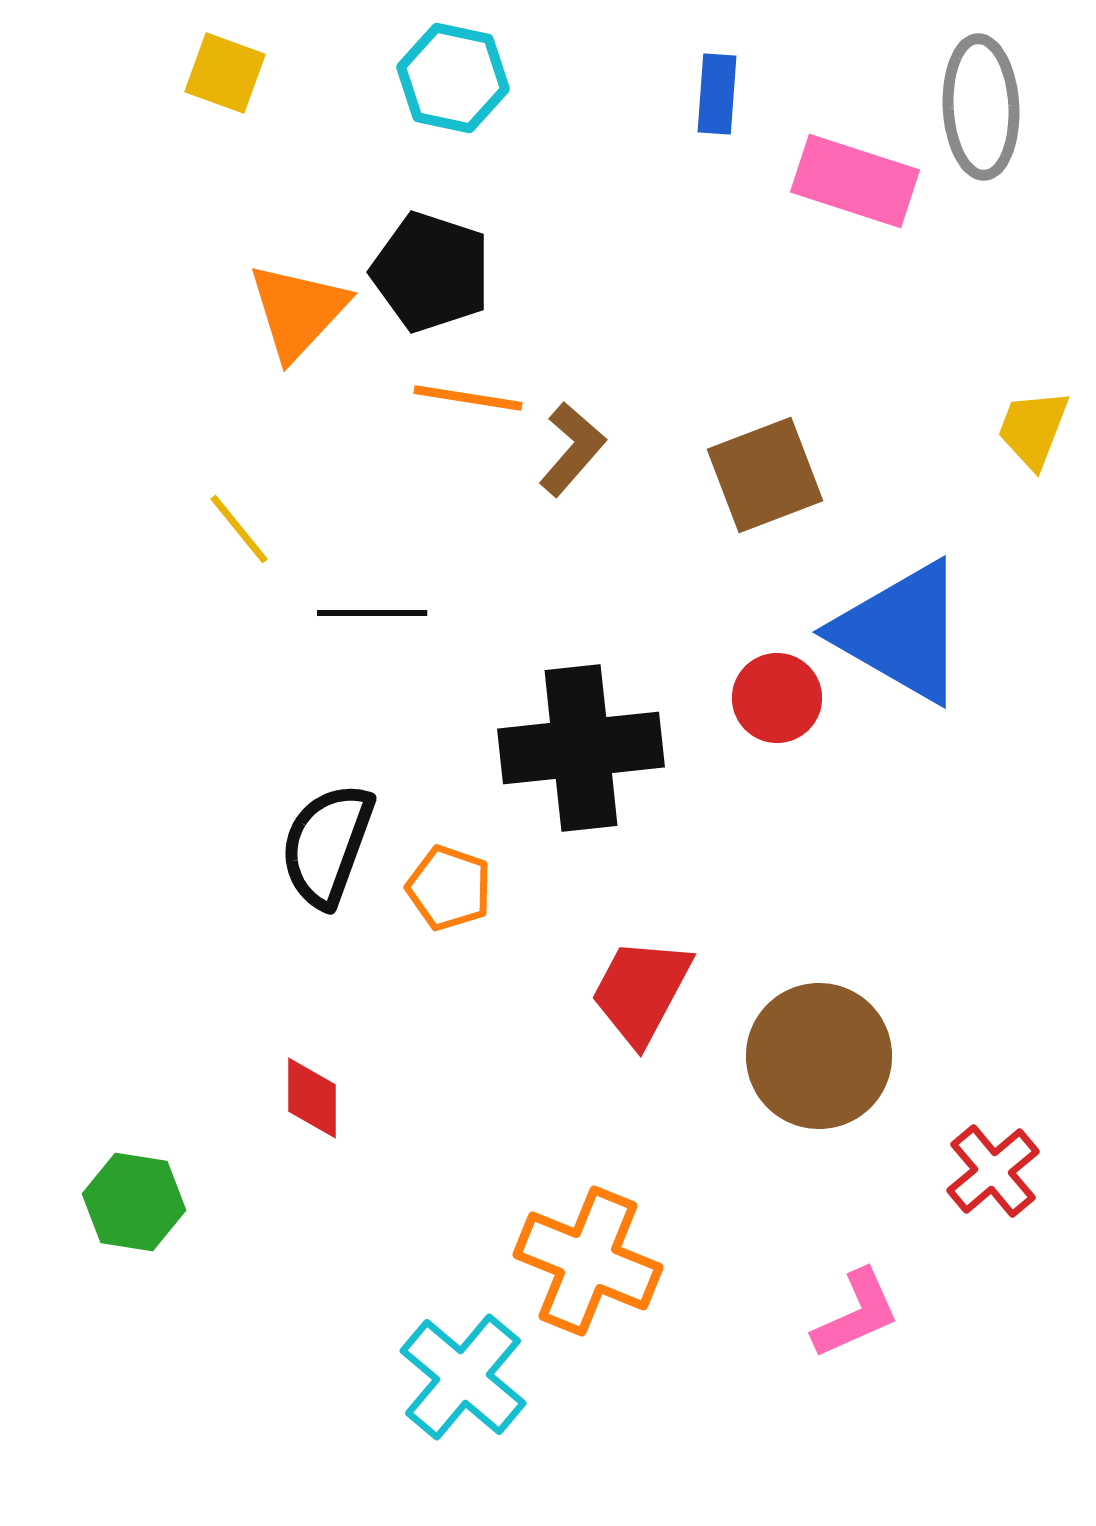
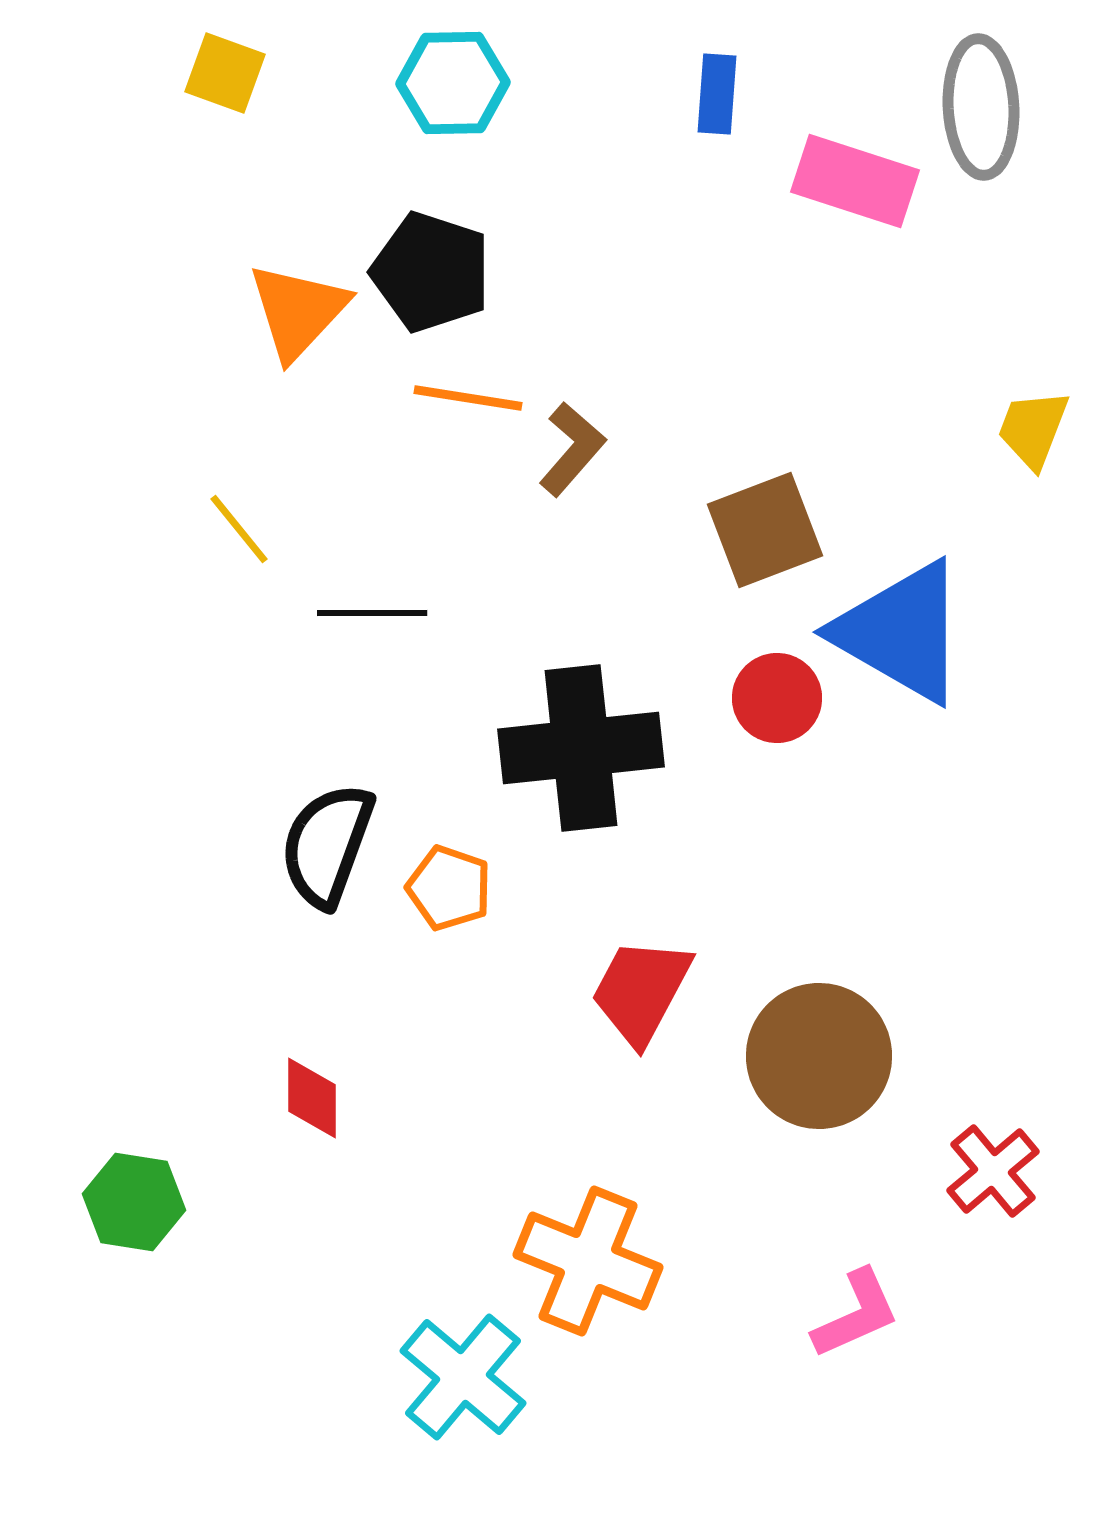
cyan hexagon: moved 5 px down; rotated 13 degrees counterclockwise
brown square: moved 55 px down
